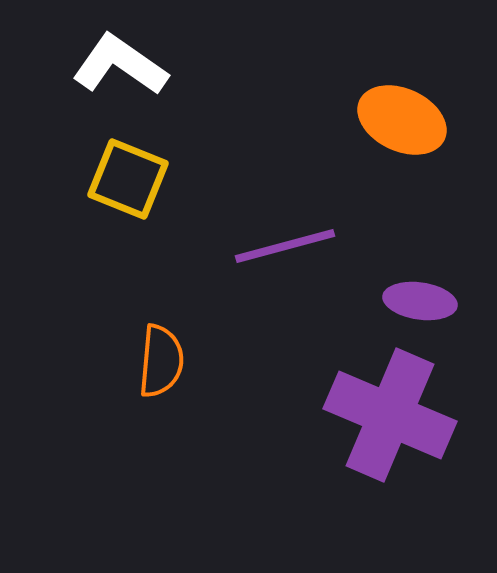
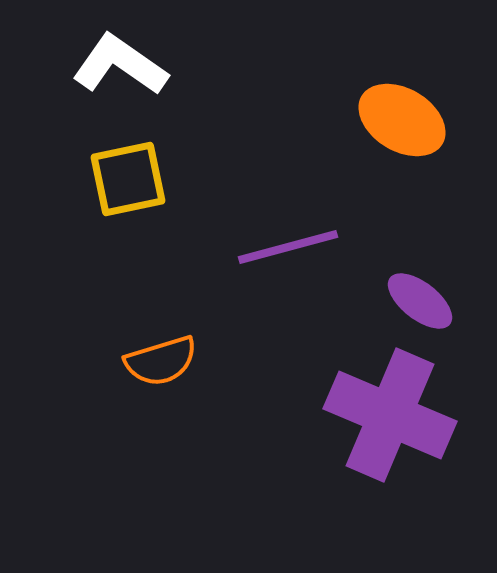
orange ellipse: rotated 6 degrees clockwise
yellow square: rotated 34 degrees counterclockwise
purple line: moved 3 px right, 1 px down
purple ellipse: rotated 30 degrees clockwise
orange semicircle: rotated 68 degrees clockwise
